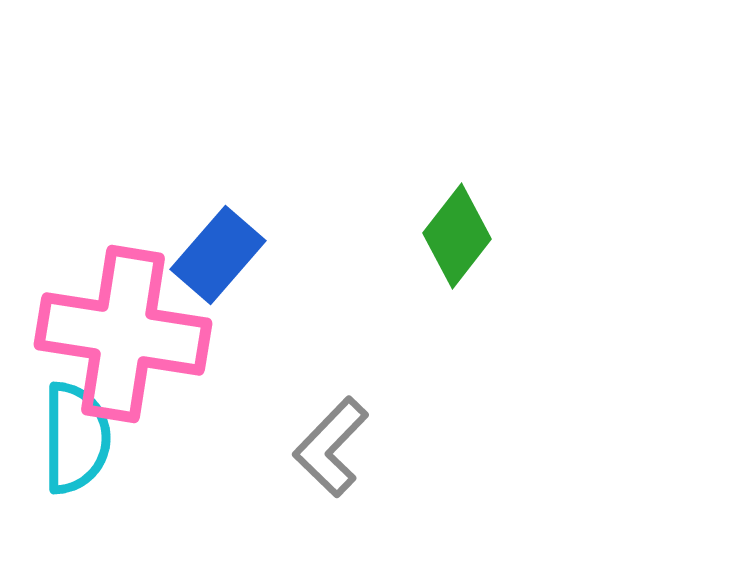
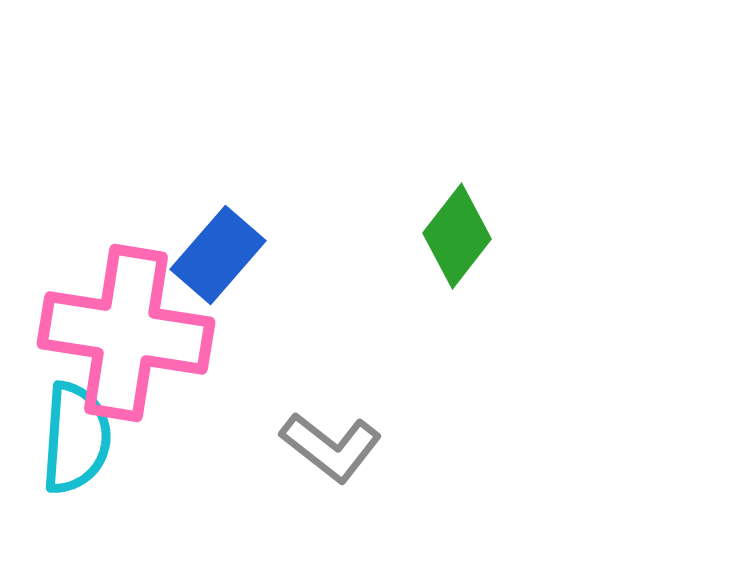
pink cross: moved 3 px right, 1 px up
cyan semicircle: rotated 4 degrees clockwise
gray L-shape: rotated 96 degrees counterclockwise
